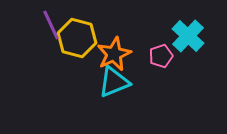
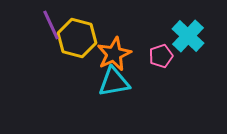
cyan triangle: rotated 12 degrees clockwise
